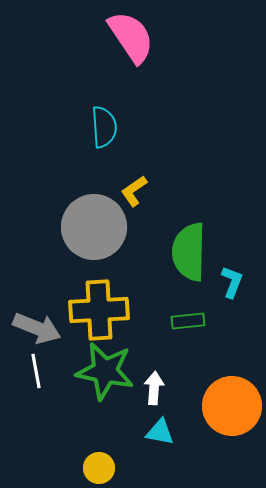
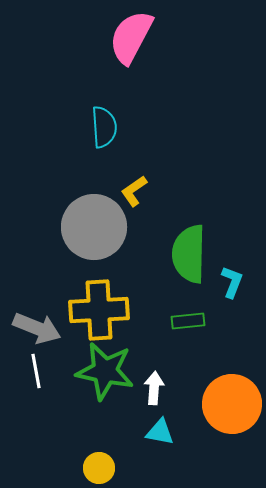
pink semicircle: rotated 118 degrees counterclockwise
green semicircle: moved 2 px down
orange circle: moved 2 px up
